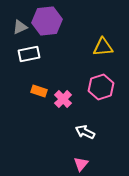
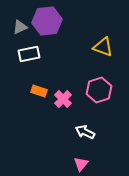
yellow triangle: rotated 25 degrees clockwise
pink hexagon: moved 2 px left, 3 px down
